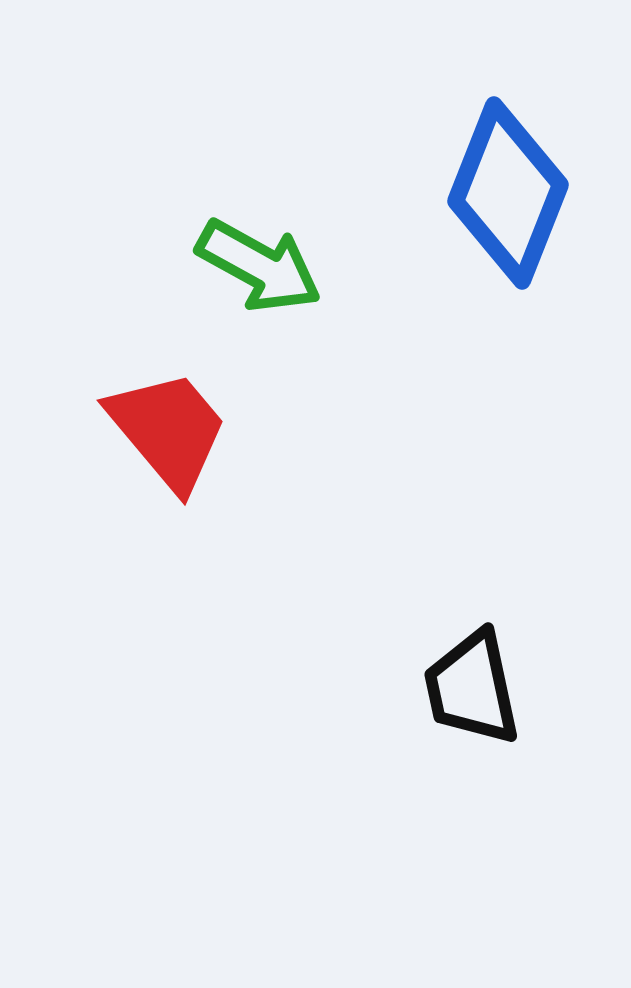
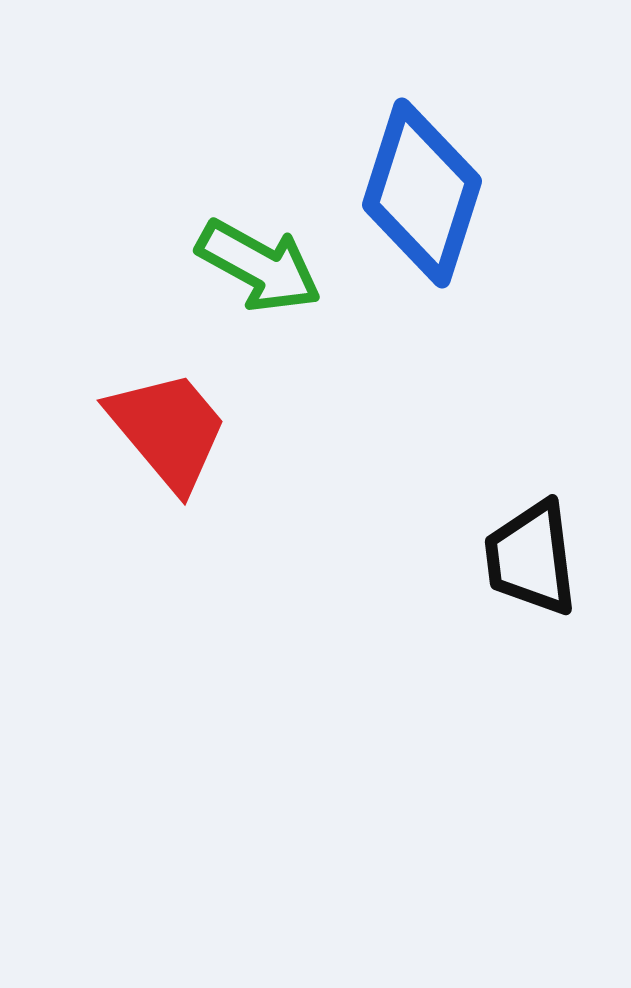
blue diamond: moved 86 px left; rotated 4 degrees counterclockwise
black trapezoid: moved 59 px right, 130 px up; rotated 5 degrees clockwise
